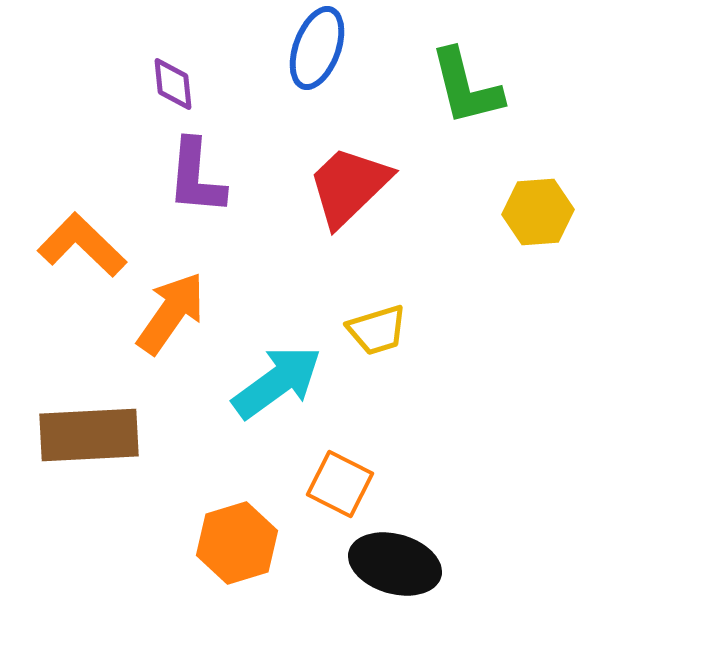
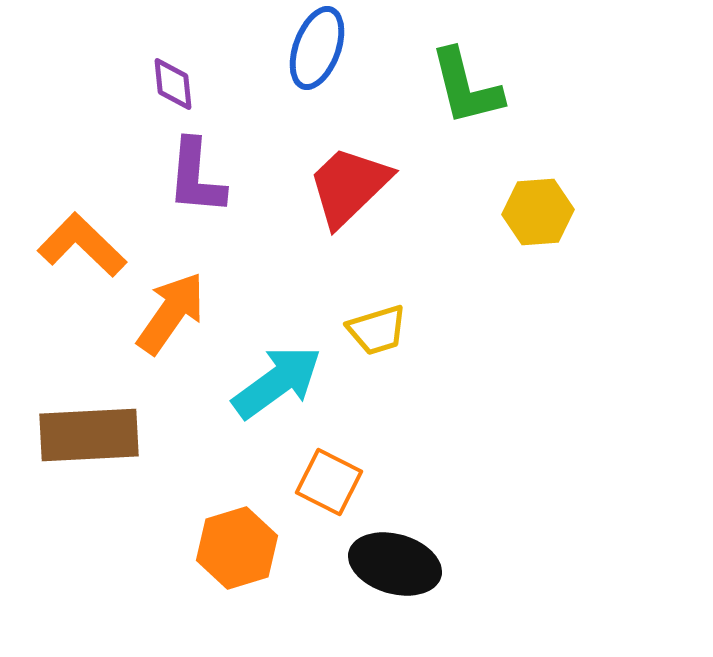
orange square: moved 11 px left, 2 px up
orange hexagon: moved 5 px down
